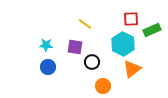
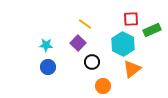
purple square: moved 3 px right, 4 px up; rotated 35 degrees clockwise
